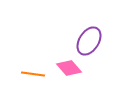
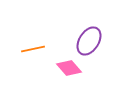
orange line: moved 25 px up; rotated 20 degrees counterclockwise
